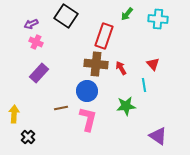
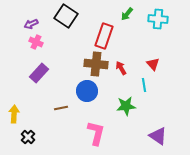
pink L-shape: moved 8 px right, 14 px down
